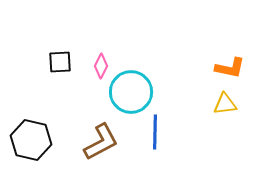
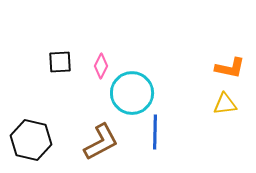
cyan circle: moved 1 px right, 1 px down
